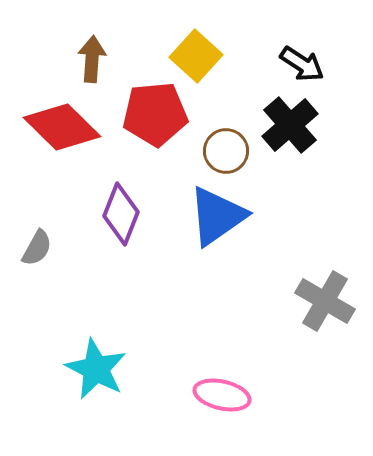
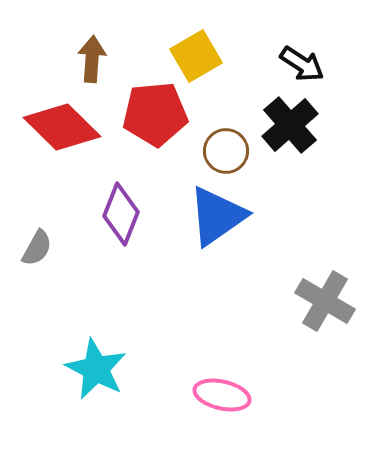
yellow square: rotated 18 degrees clockwise
